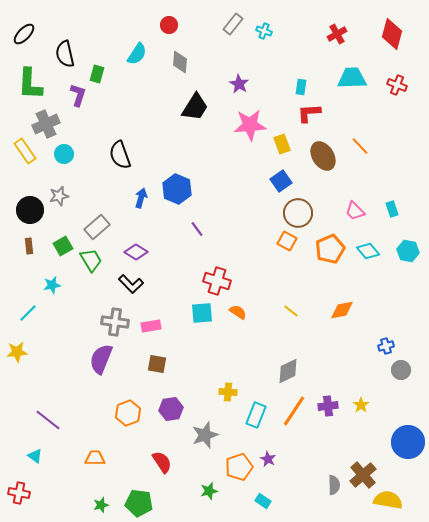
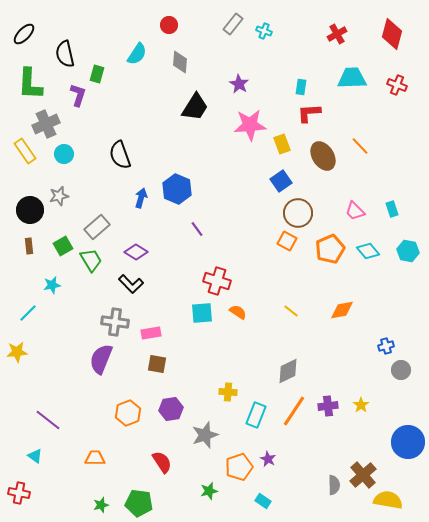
pink rectangle at (151, 326): moved 7 px down
